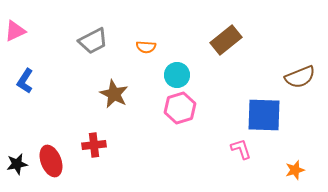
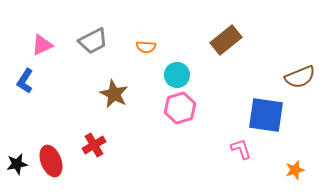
pink triangle: moved 27 px right, 14 px down
blue square: moved 2 px right; rotated 6 degrees clockwise
red cross: rotated 25 degrees counterclockwise
